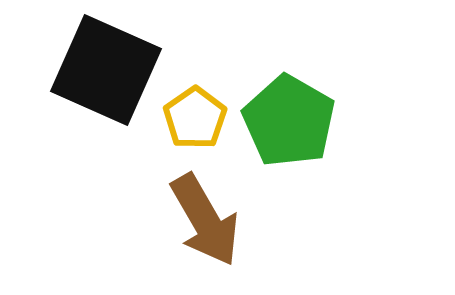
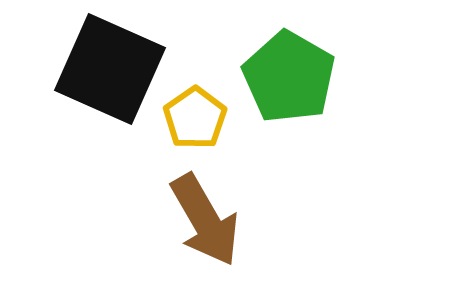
black square: moved 4 px right, 1 px up
green pentagon: moved 44 px up
